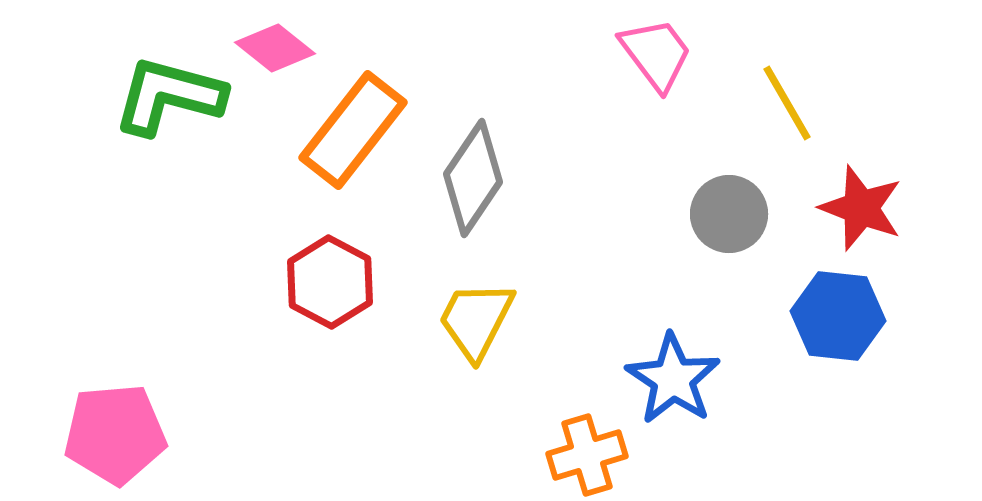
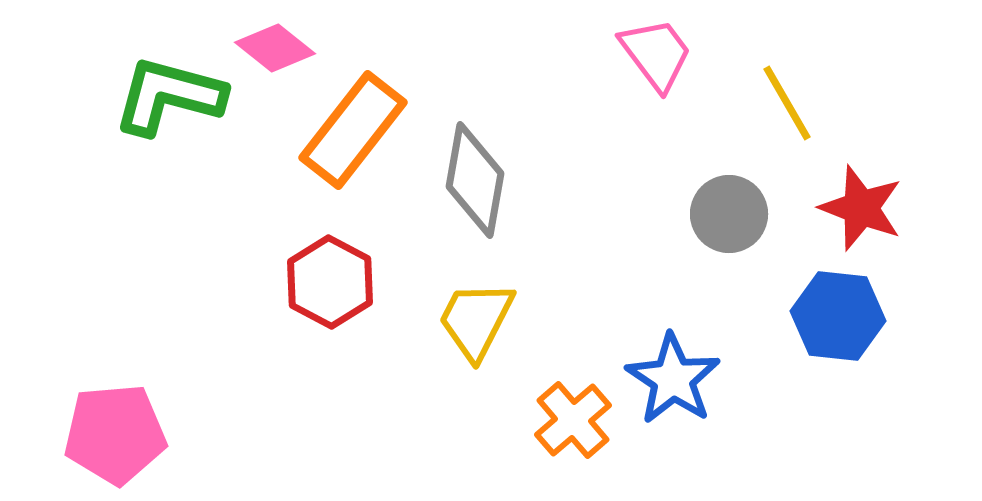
gray diamond: moved 2 px right, 2 px down; rotated 24 degrees counterclockwise
orange cross: moved 14 px left, 35 px up; rotated 24 degrees counterclockwise
